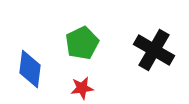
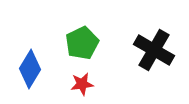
blue diamond: rotated 24 degrees clockwise
red star: moved 4 px up
